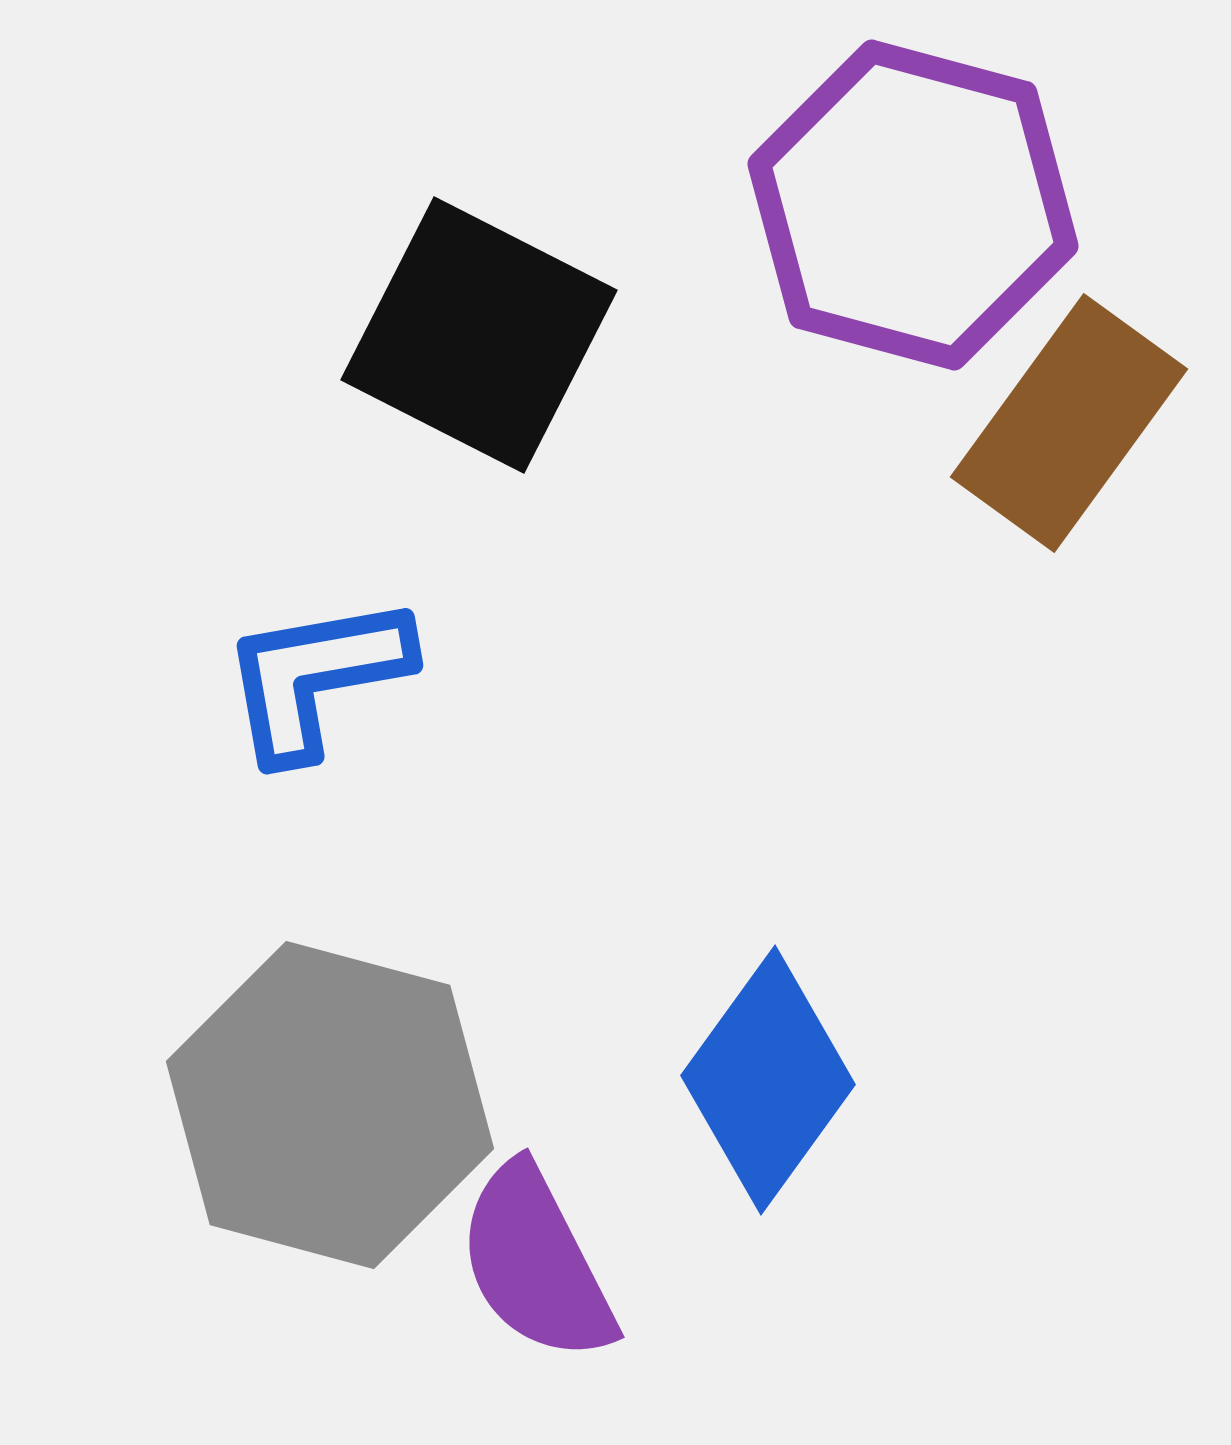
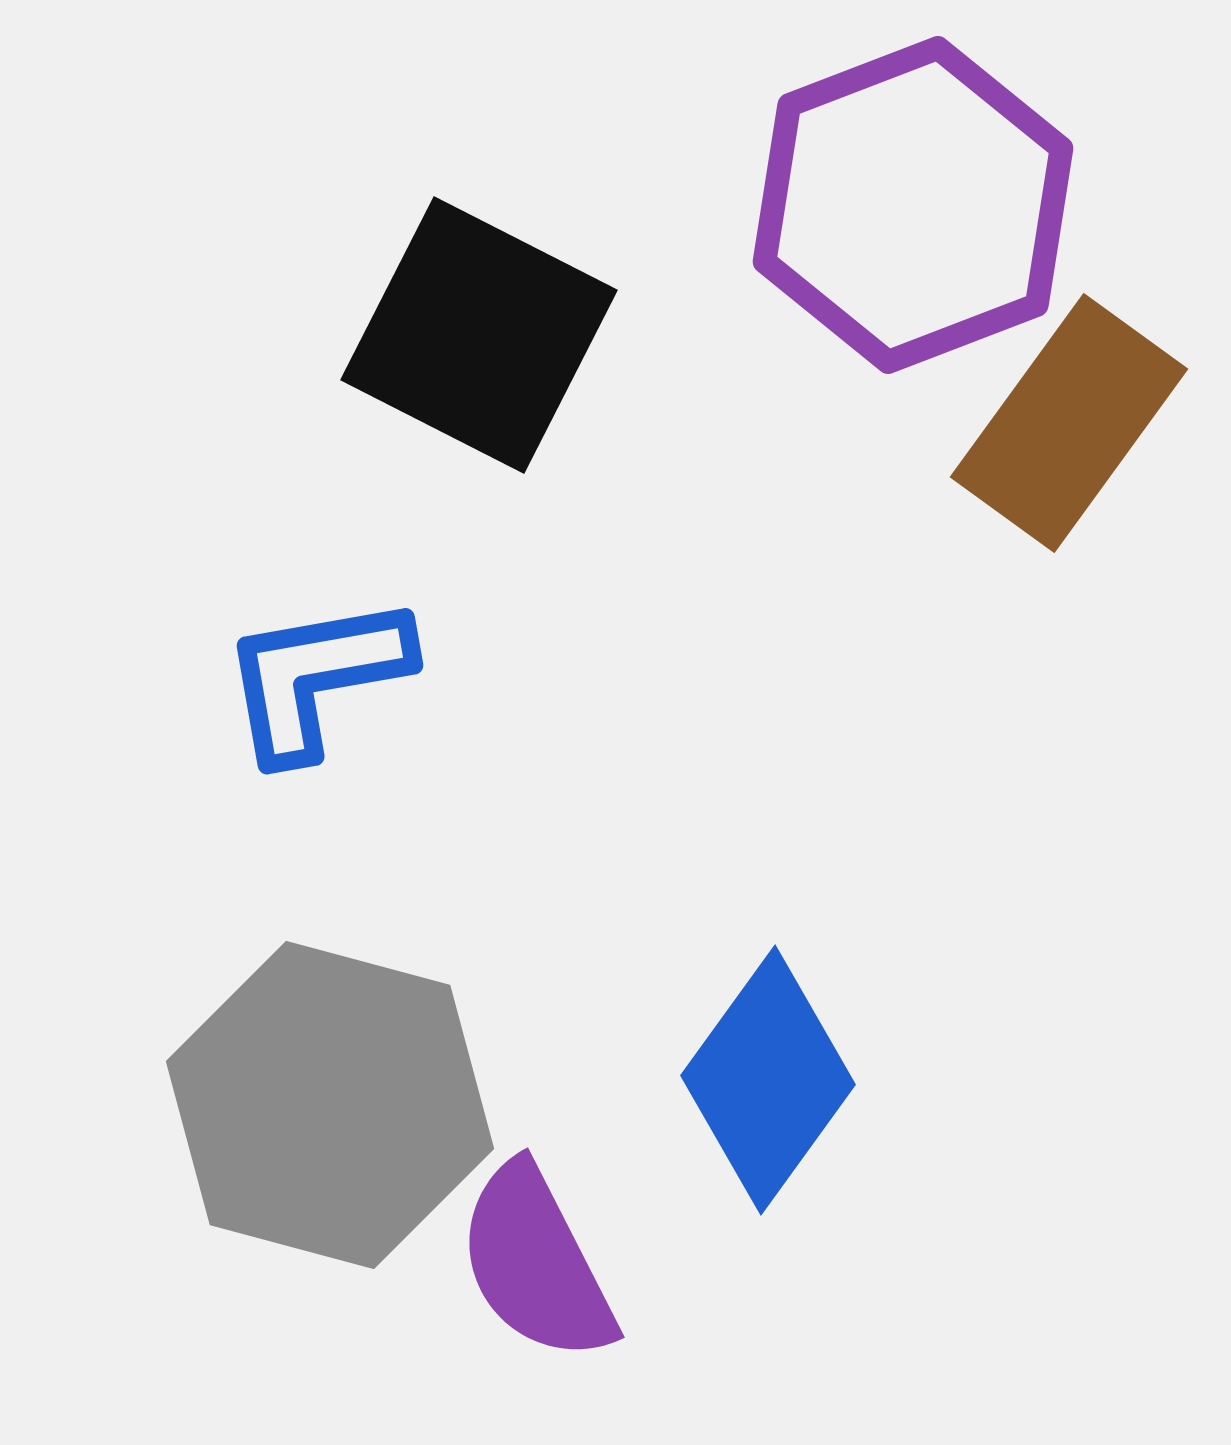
purple hexagon: rotated 24 degrees clockwise
